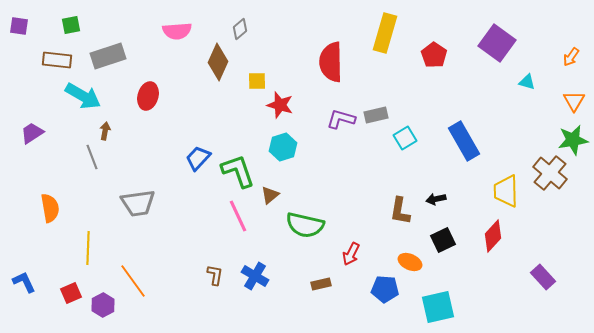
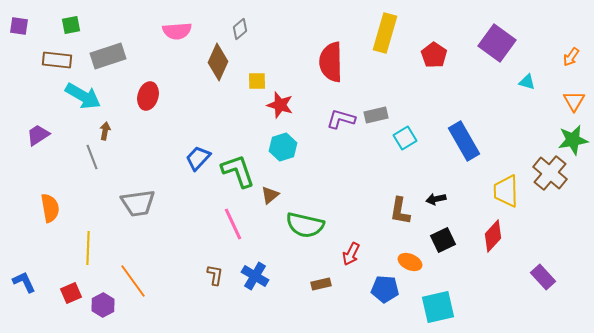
purple trapezoid at (32, 133): moved 6 px right, 2 px down
pink line at (238, 216): moved 5 px left, 8 px down
